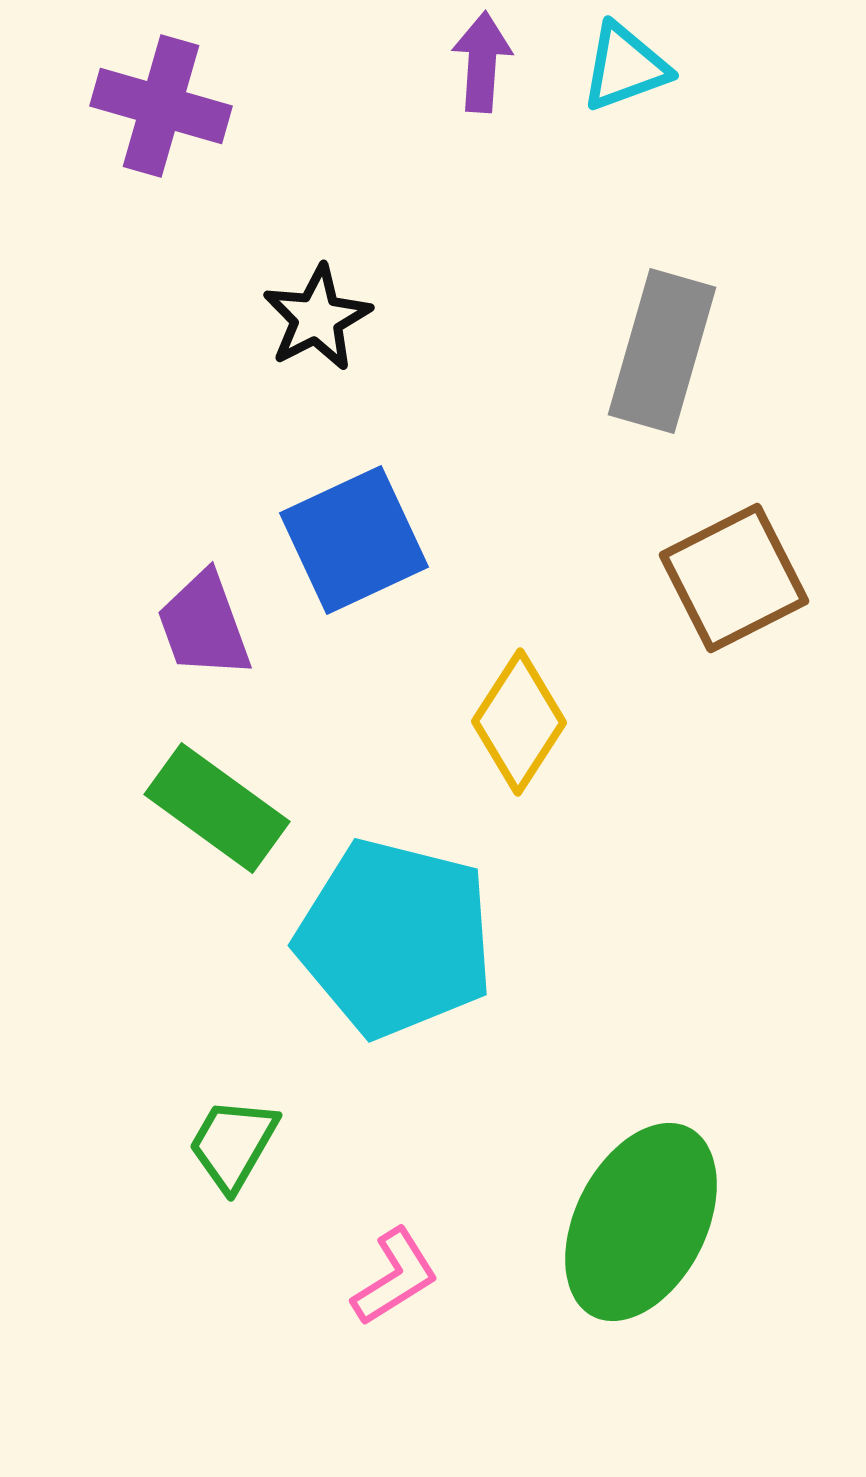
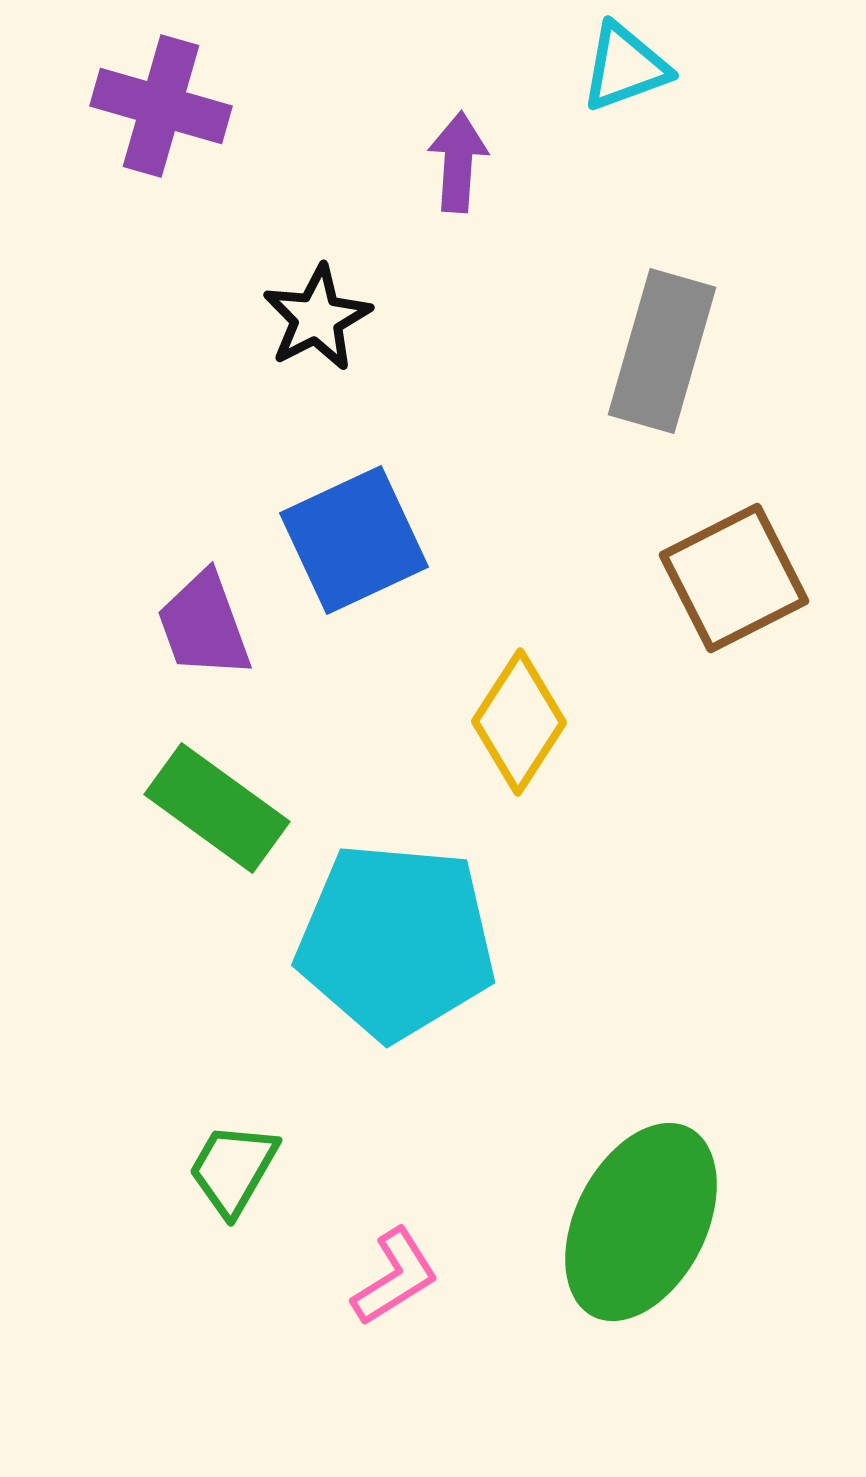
purple arrow: moved 24 px left, 100 px down
cyan pentagon: moved 1 px right, 3 px down; rotated 9 degrees counterclockwise
green trapezoid: moved 25 px down
